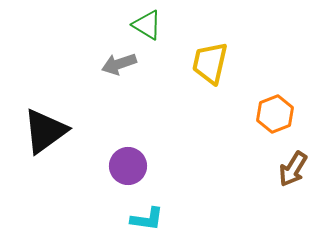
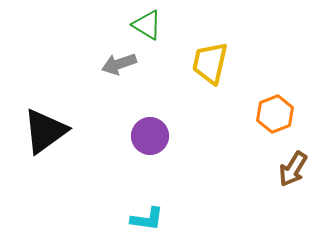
purple circle: moved 22 px right, 30 px up
